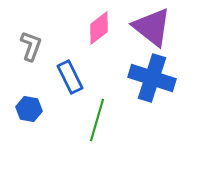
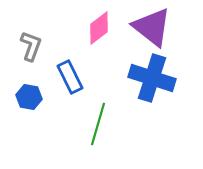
blue hexagon: moved 12 px up
green line: moved 1 px right, 4 px down
